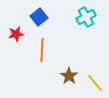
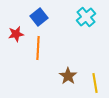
cyan cross: rotated 12 degrees counterclockwise
orange line: moved 4 px left, 2 px up
brown star: moved 1 px left
yellow line: rotated 30 degrees clockwise
